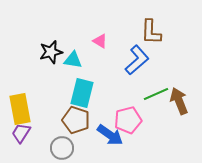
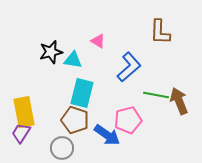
brown L-shape: moved 9 px right
pink triangle: moved 2 px left
blue L-shape: moved 8 px left, 7 px down
green line: moved 1 px down; rotated 35 degrees clockwise
yellow rectangle: moved 4 px right, 3 px down
brown pentagon: moved 1 px left
blue arrow: moved 3 px left
